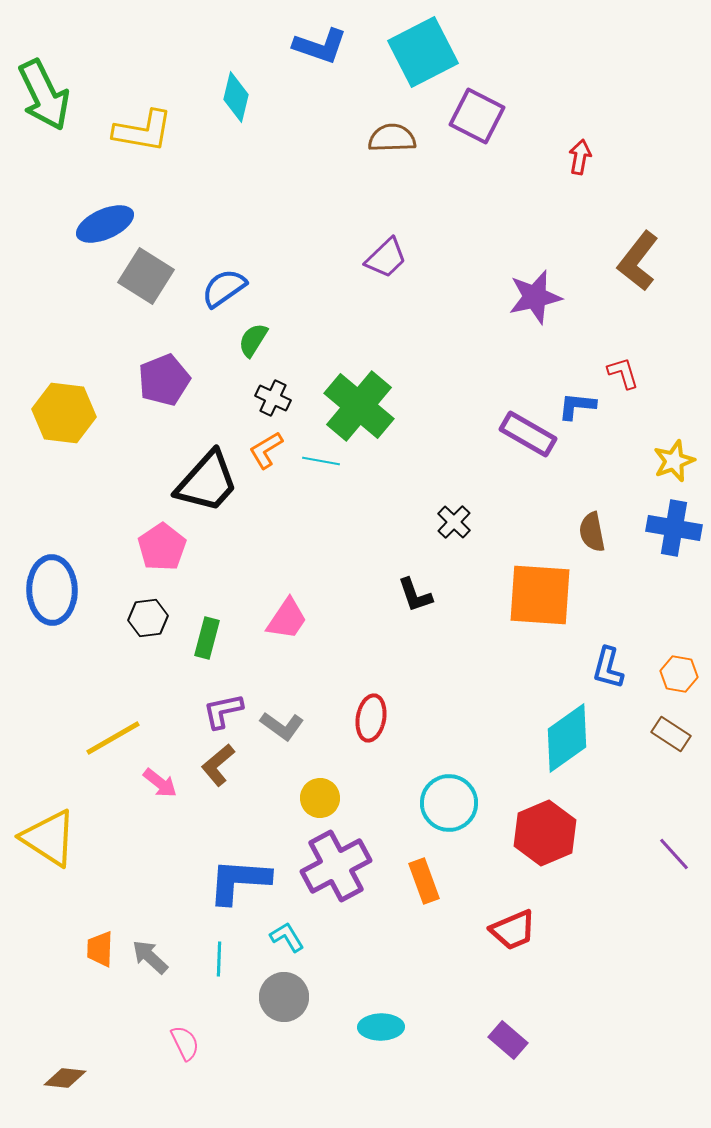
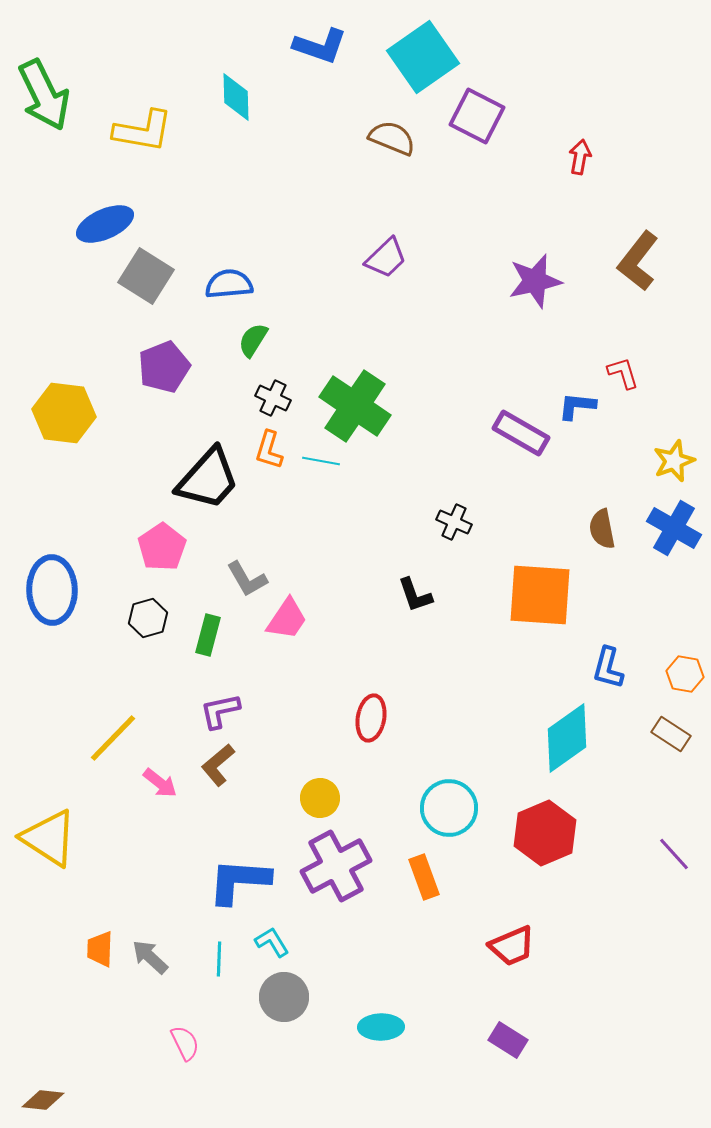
cyan square at (423, 52): moved 5 px down; rotated 8 degrees counterclockwise
cyan diamond at (236, 97): rotated 15 degrees counterclockwise
brown semicircle at (392, 138): rotated 24 degrees clockwise
blue semicircle at (224, 288): moved 5 px right, 4 px up; rotated 30 degrees clockwise
purple star at (535, 297): moved 16 px up
purple pentagon at (164, 380): moved 13 px up
green cross at (359, 406): moved 4 px left; rotated 6 degrees counterclockwise
purple rectangle at (528, 434): moved 7 px left, 1 px up
orange L-shape at (266, 450): moved 3 px right; rotated 42 degrees counterclockwise
black trapezoid at (207, 482): moved 1 px right, 3 px up
black cross at (454, 522): rotated 20 degrees counterclockwise
blue cross at (674, 528): rotated 20 degrees clockwise
brown semicircle at (592, 532): moved 10 px right, 3 px up
black hexagon at (148, 618): rotated 9 degrees counterclockwise
green rectangle at (207, 638): moved 1 px right, 3 px up
orange hexagon at (679, 674): moved 6 px right
purple L-shape at (223, 711): moved 3 px left
gray L-shape at (282, 726): moved 35 px left, 147 px up; rotated 24 degrees clockwise
yellow line at (113, 738): rotated 16 degrees counterclockwise
cyan circle at (449, 803): moved 5 px down
orange rectangle at (424, 881): moved 4 px up
red trapezoid at (513, 930): moved 1 px left, 16 px down
cyan L-shape at (287, 937): moved 15 px left, 5 px down
purple rectangle at (508, 1040): rotated 9 degrees counterclockwise
brown diamond at (65, 1078): moved 22 px left, 22 px down
